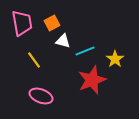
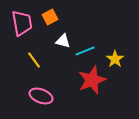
orange square: moved 2 px left, 6 px up
